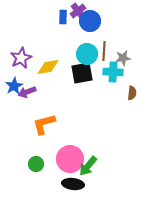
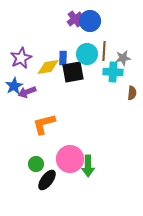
purple cross: moved 3 px left, 8 px down
blue rectangle: moved 41 px down
black square: moved 9 px left, 1 px up
green arrow: rotated 40 degrees counterclockwise
black ellipse: moved 26 px left, 4 px up; rotated 60 degrees counterclockwise
